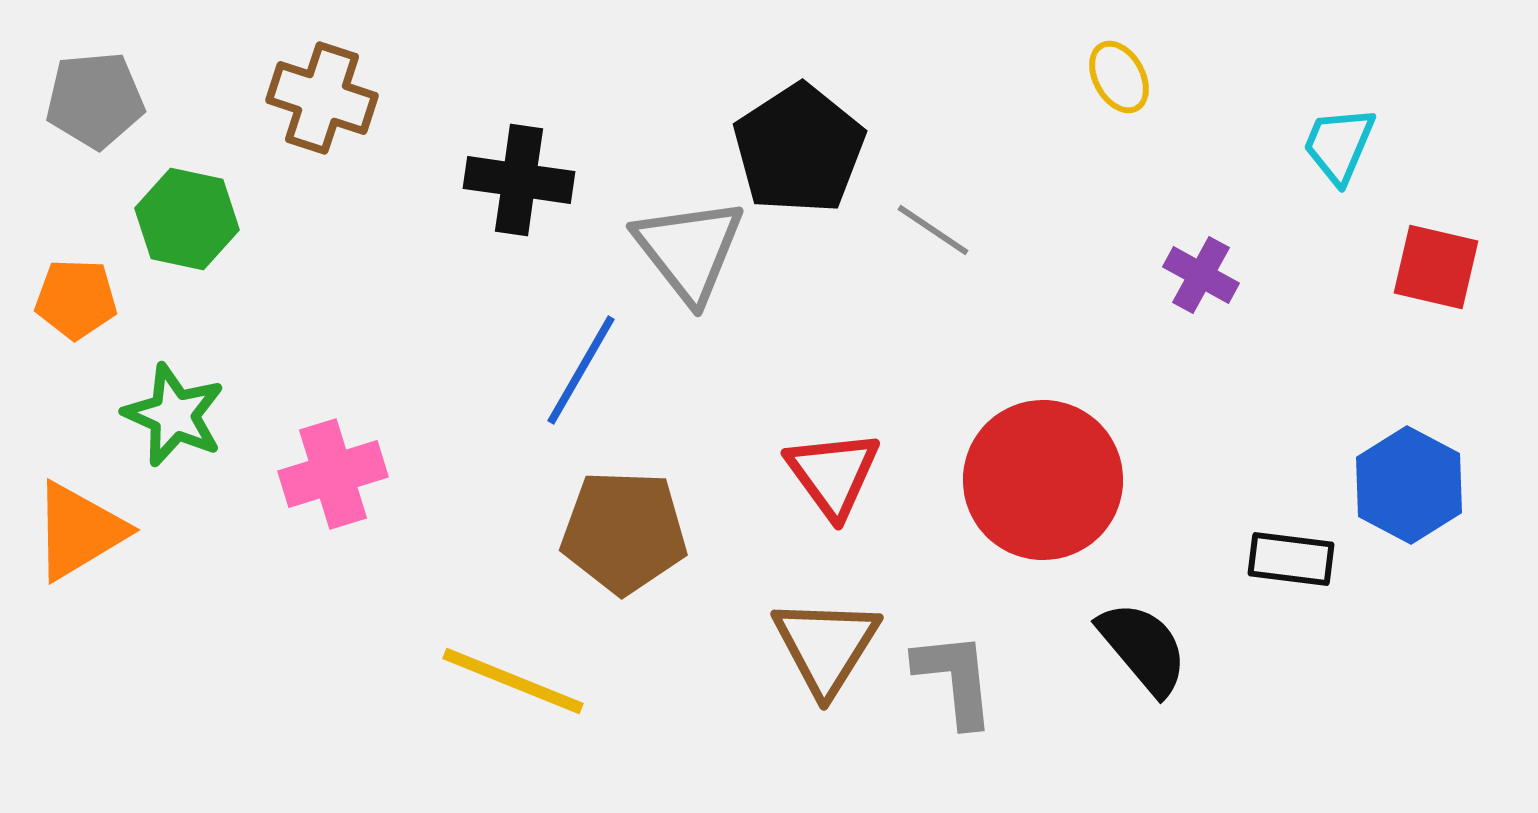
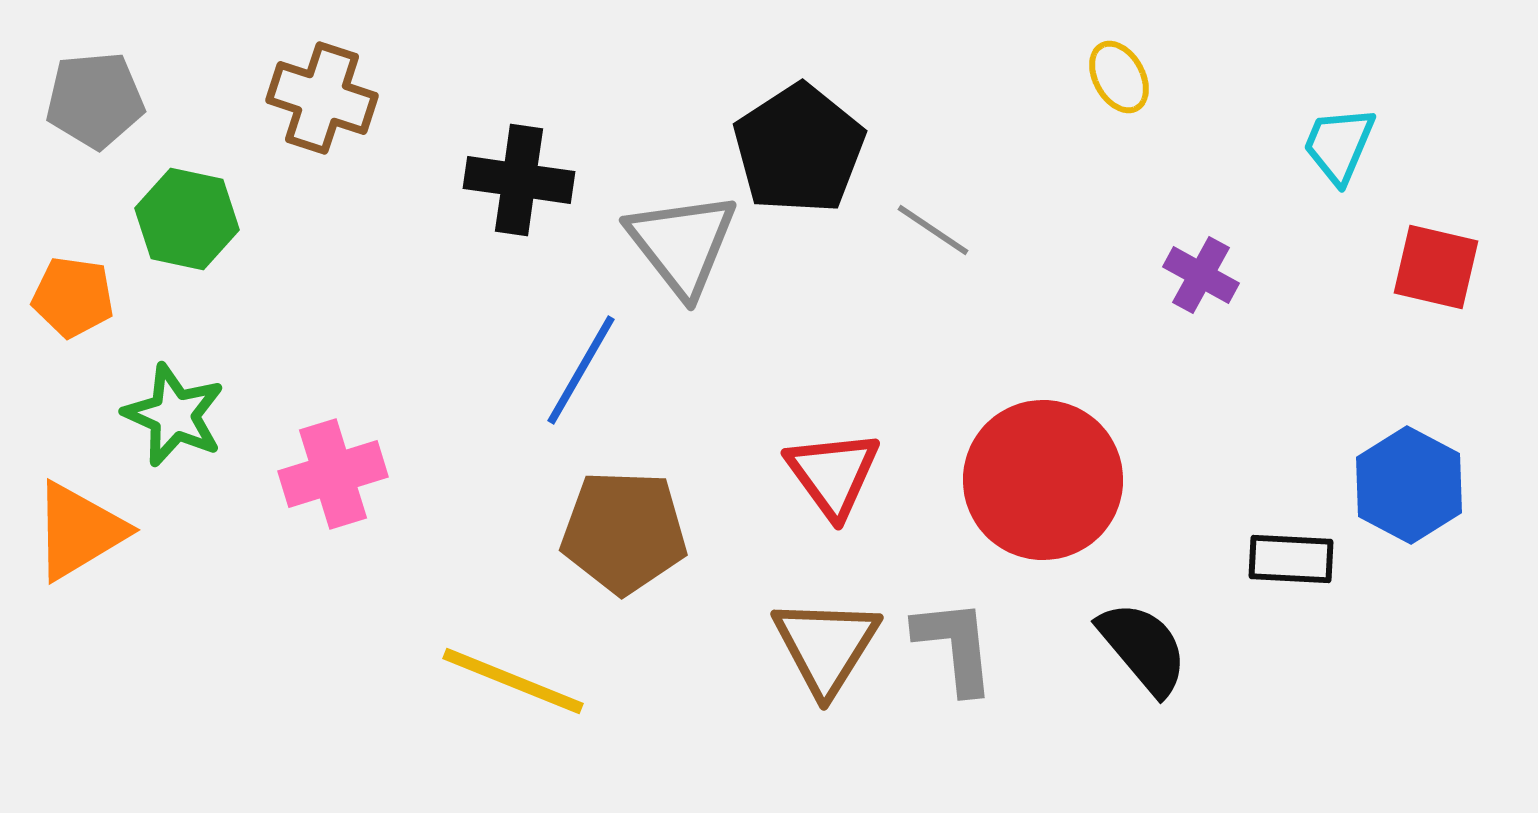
gray triangle: moved 7 px left, 6 px up
orange pentagon: moved 3 px left, 2 px up; rotated 6 degrees clockwise
black rectangle: rotated 4 degrees counterclockwise
gray L-shape: moved 33 px up
